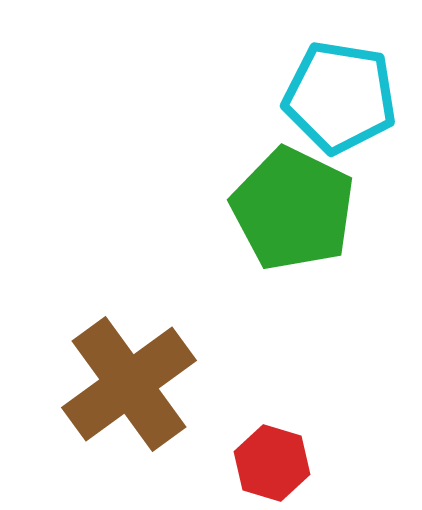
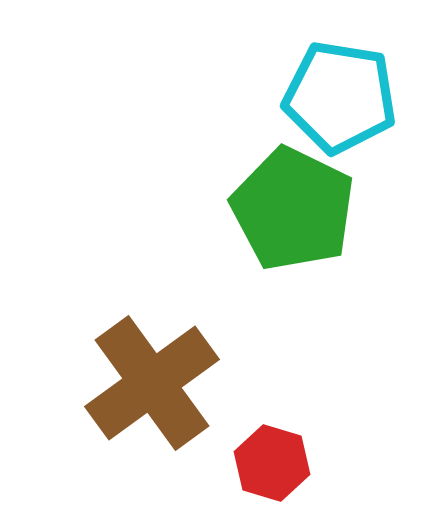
brown cross: moved 23 px right, 1 px up
